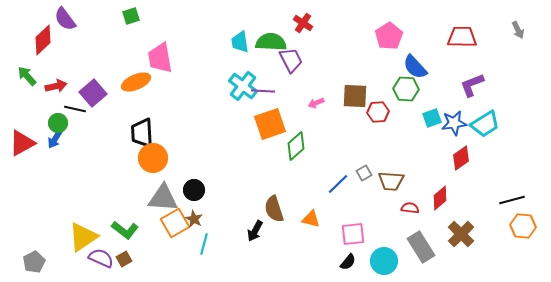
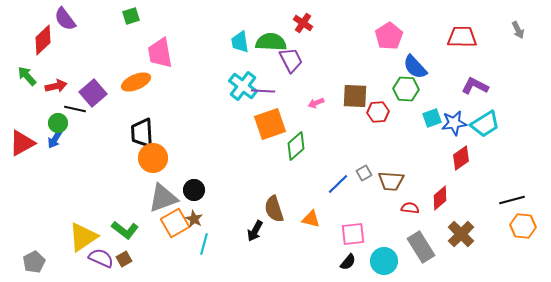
pink trapezoid at (160, 58): moved 5 px up
purple L-shape at (472, 85): moved 3 px right, 1 px down; rotated 48 degrees clockwise
gray triangle at (163, 198): rotated 24 degrees counterclockwise
